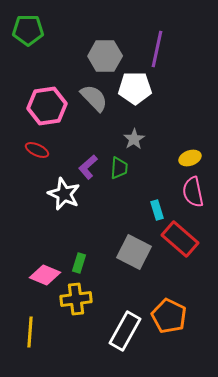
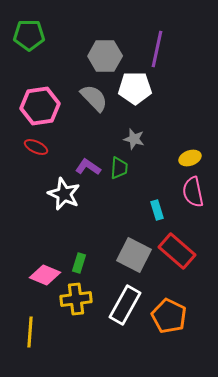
green pentagon: moved 1 px right, 5 px down
pink hexagon: moved 7 px left
gray star: rotated 25 degrees counterclockwise
red ellipse: moved 1 px left, 3 px up
purple L-shape: rotated 75 degrees clockwise
red rectangle: moved 3 px left, 12 px down
gray square: moved 3 px down
white rectangle: moved 26 px up
